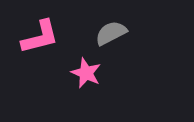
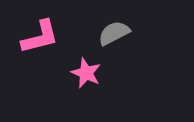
gray semicircle: moved 3 px right
